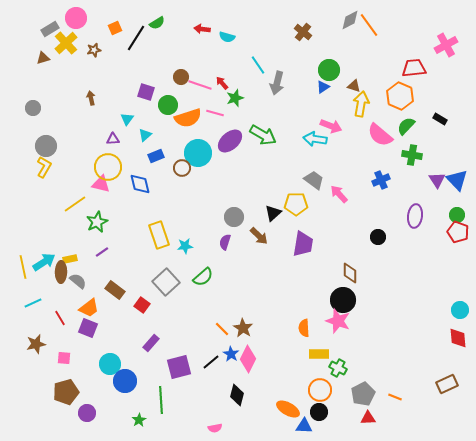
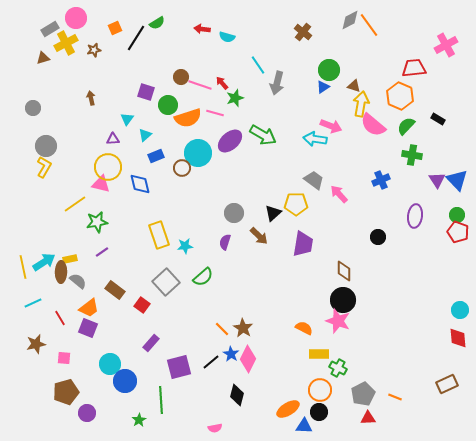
yellow cross at (66, 43): rotated 15 degrees clockwise
black rectangle at (440, 119): moved 2 px left
pink semicircle at (380, 135): moved 7 px left, 10 px up
gray circle at (234, 217): moved 4 px up
green star at (97, 222): rotated 15 degrees clockwise
brown diamond at (350, 273): moved 6 px left, 2 px up
orange semicircle at (304, 328): rotated 120 degrees clockwise
orange ellipse at (288, 409): rotated 60 degrees counterclockwise
